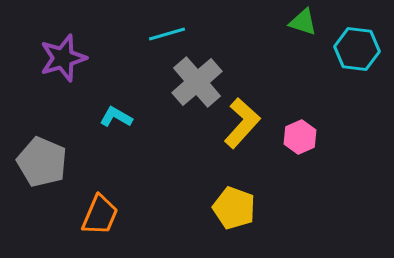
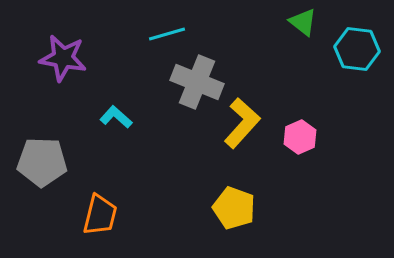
green triangle: rotated 20 degrees clockwise
purple star: rotated 27 degrees clockwise
gray cross: rotated 27 degrees counterclockwise
cyan L-shape: rotated 12 degrees clockwise
gray pentagon: rotated 21 degrees counterclockwise
orange trapezoid: rotated 9 degrees counterclockwise
